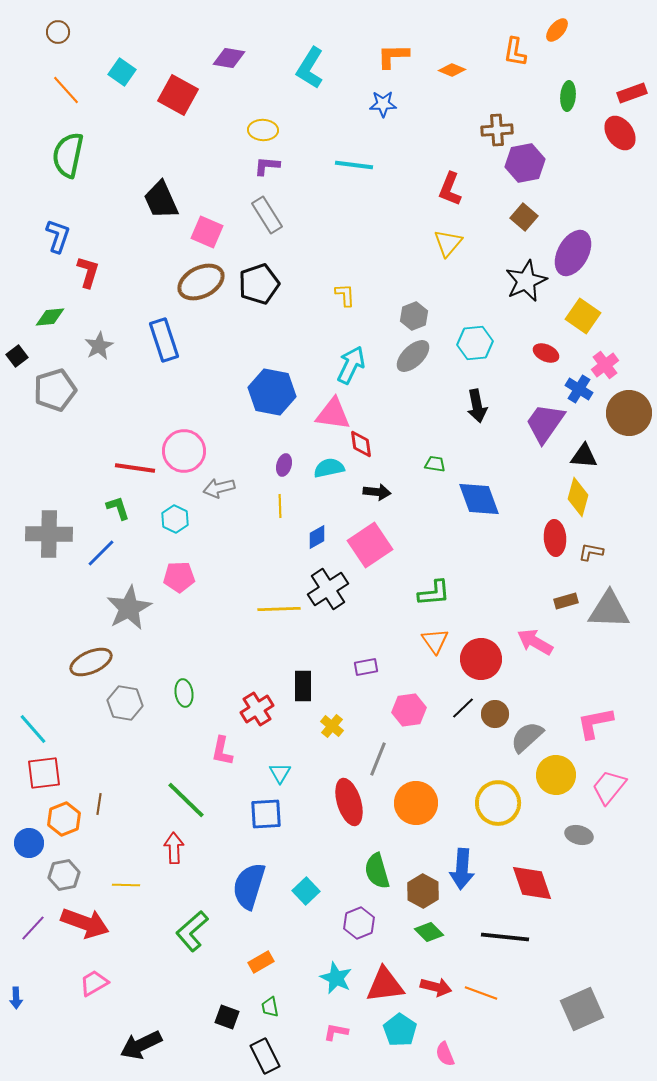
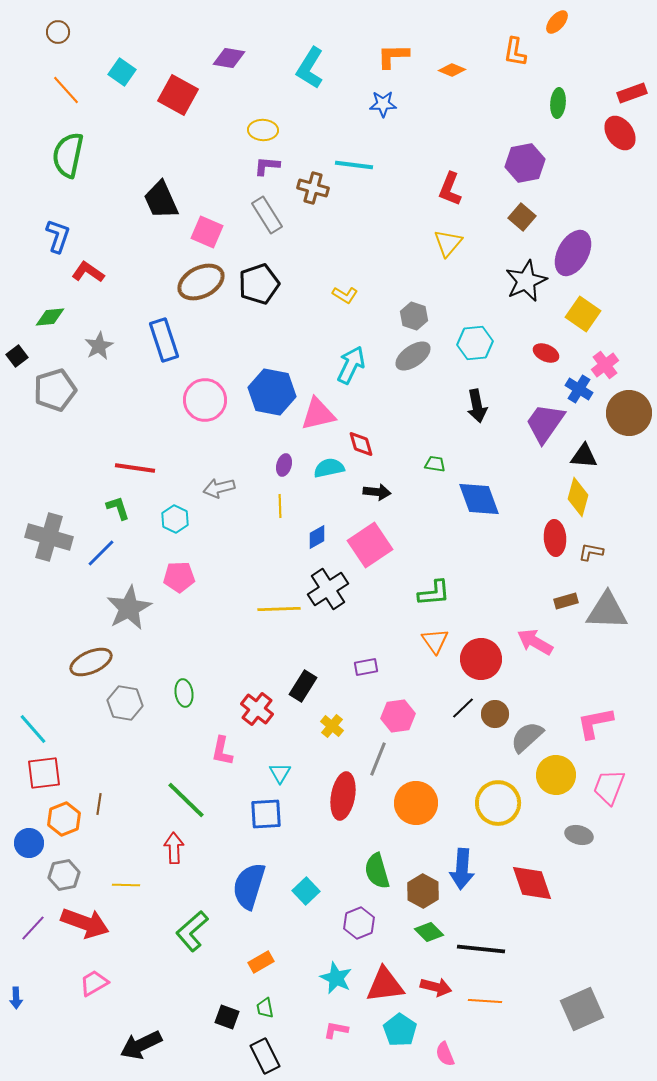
orange ellipse at (557, 30): moved 8 px up
green ellipse at (568, 96): moved 10 px left, 7 px down
brown cross at (497, 130): moved 184 px left, 58 px down; rotated 20 degrees clockwise
brown square at (524, 217): moved 2 px left
red L-shape at (88, 272): rotated 72 degrees counterclockwise
yellow L-shape at (345, 295): rotated 125 degrees clockwise
gray hexagon at (414, 316): rotated 20 degrees counterclockwise
yellow square at (583, 316): moved 2 px up
gray ellipse at (413, 356): rotated 9 degrees clockwise
pink triangle at (333, 414): moved 15 px left; rotated 21 degrees counterclockwise
red diamond at (361, 444): rotated 8 degrees counterclockwise
pink circle at (184, 451): moved 21 px right, 51 px up
gray cross at (49, 534): moved 3 px down; rotated 15 degrees clockwise
gray triangle at (609, 610): moved 2 px left, 1 px down
black rectangle at (303, 686): rotated 32 degrees clockwise
red cross at (257, 709): rotated 20 degrees counterclockwise
pink hexagon at (409, 710): moved 11 px left, 6 px down
pink trapezoid at (609, 787): rotated 18 degrees counterclockwise
red ellipse at (349, 802): moved 6 px left, 6 px up; rotated 27 degrees clockwise
black line at (505, 937): moved 24 px left, 12 px down
orange line at (481, 993): moved 4 px right, 8 px down; rotated 16 degrees counterclockwise
green trapezoid at (270, 1007): moved 5 px left, 1 px down
pink L-shape at (336, 1032): moved 2 px up
